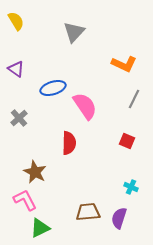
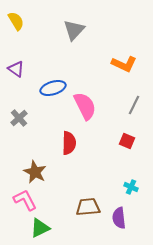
gray triangle: moved 2 px up
gray line: moved 6 px down
pink semicircle: rotated 8 degrees clockwise
brown trapezoid: moved 5 px up
purple semicircle: rotated 25 degrees counterclockwise
